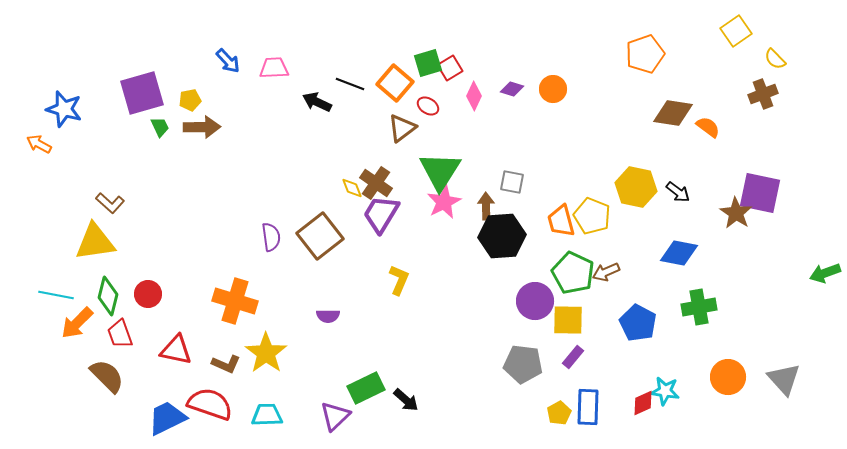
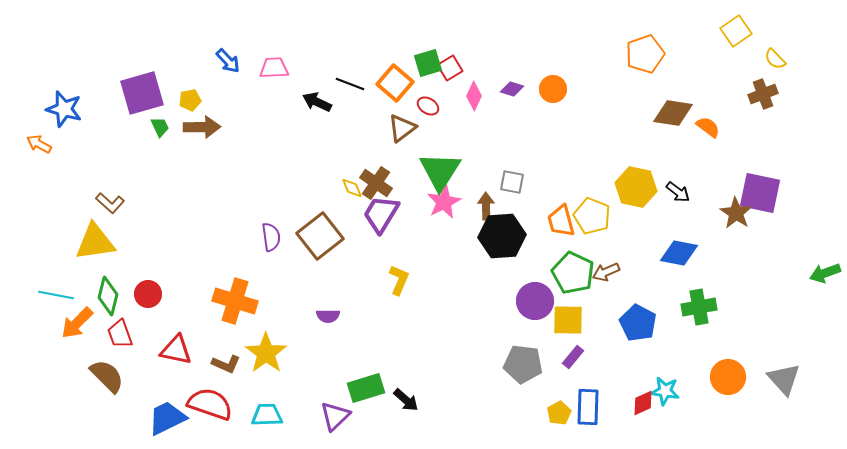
green rectangle at (366, 388): rotated 9 degrees clockwise
